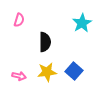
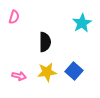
pink semicircle: moved 5 px left, 3 px up
